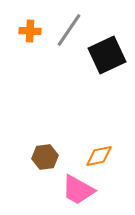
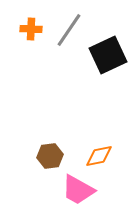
orange cross: moved 1 px right, 2 px up
black square: moved 1 px right
brown hexagon: moved 5 px right, 1 px up
